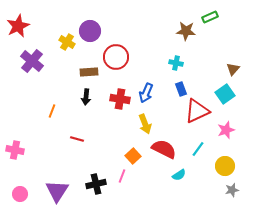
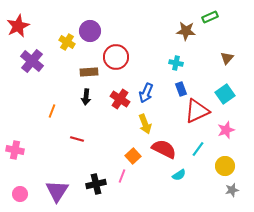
brown triangle: moved 6 px left, 11 px up
red cross: rotated 24 degrees clockwise
